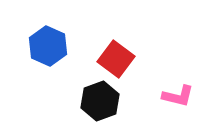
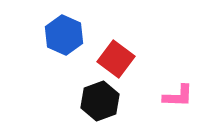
blue hexagon: moved 16 px right, 11 px up
pink L-shape: rotated 12 degrees counterclockwise
